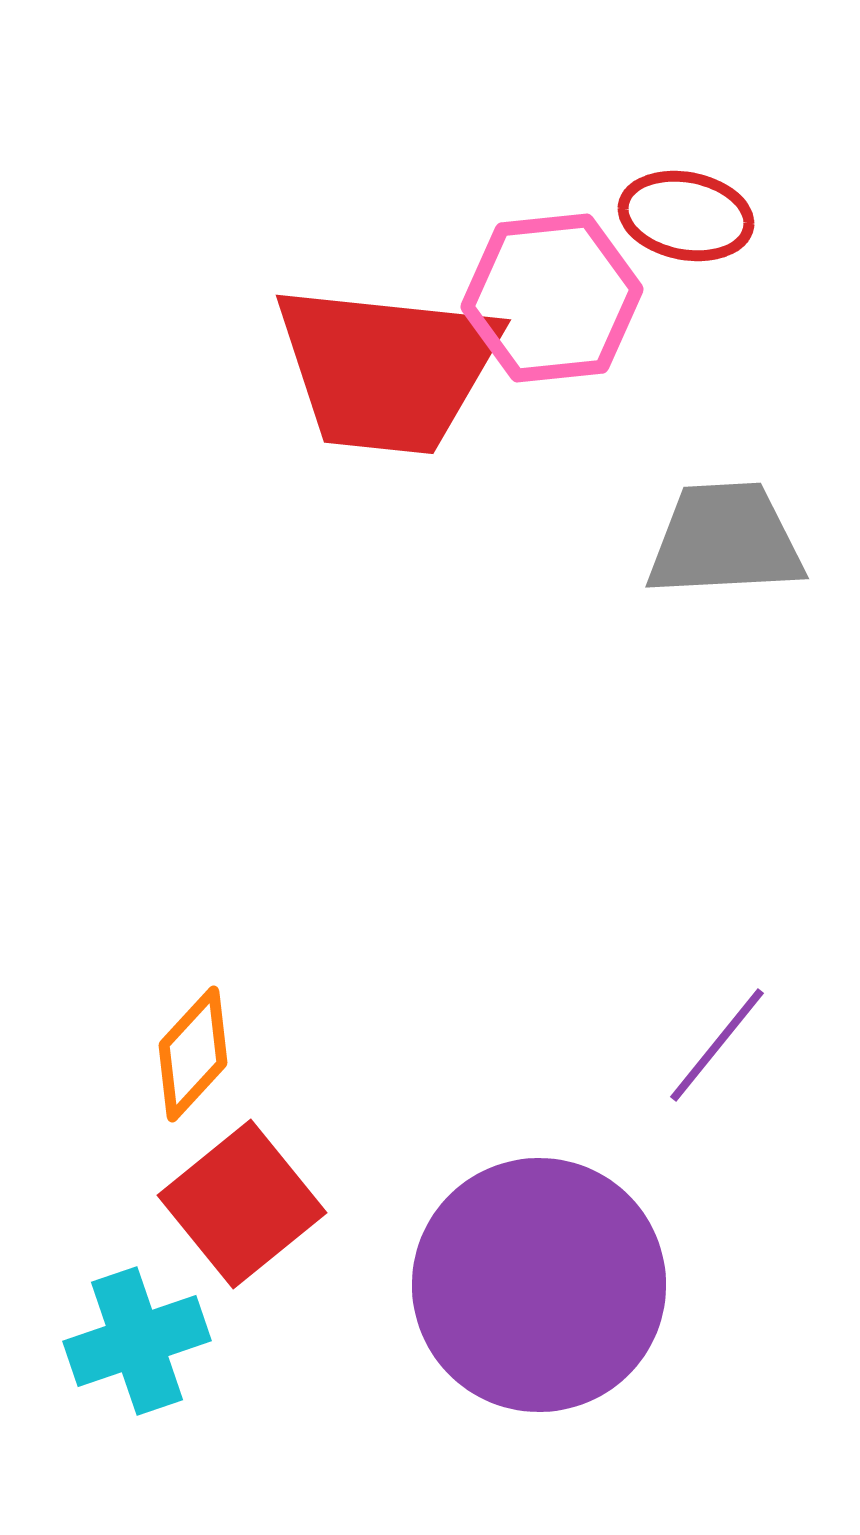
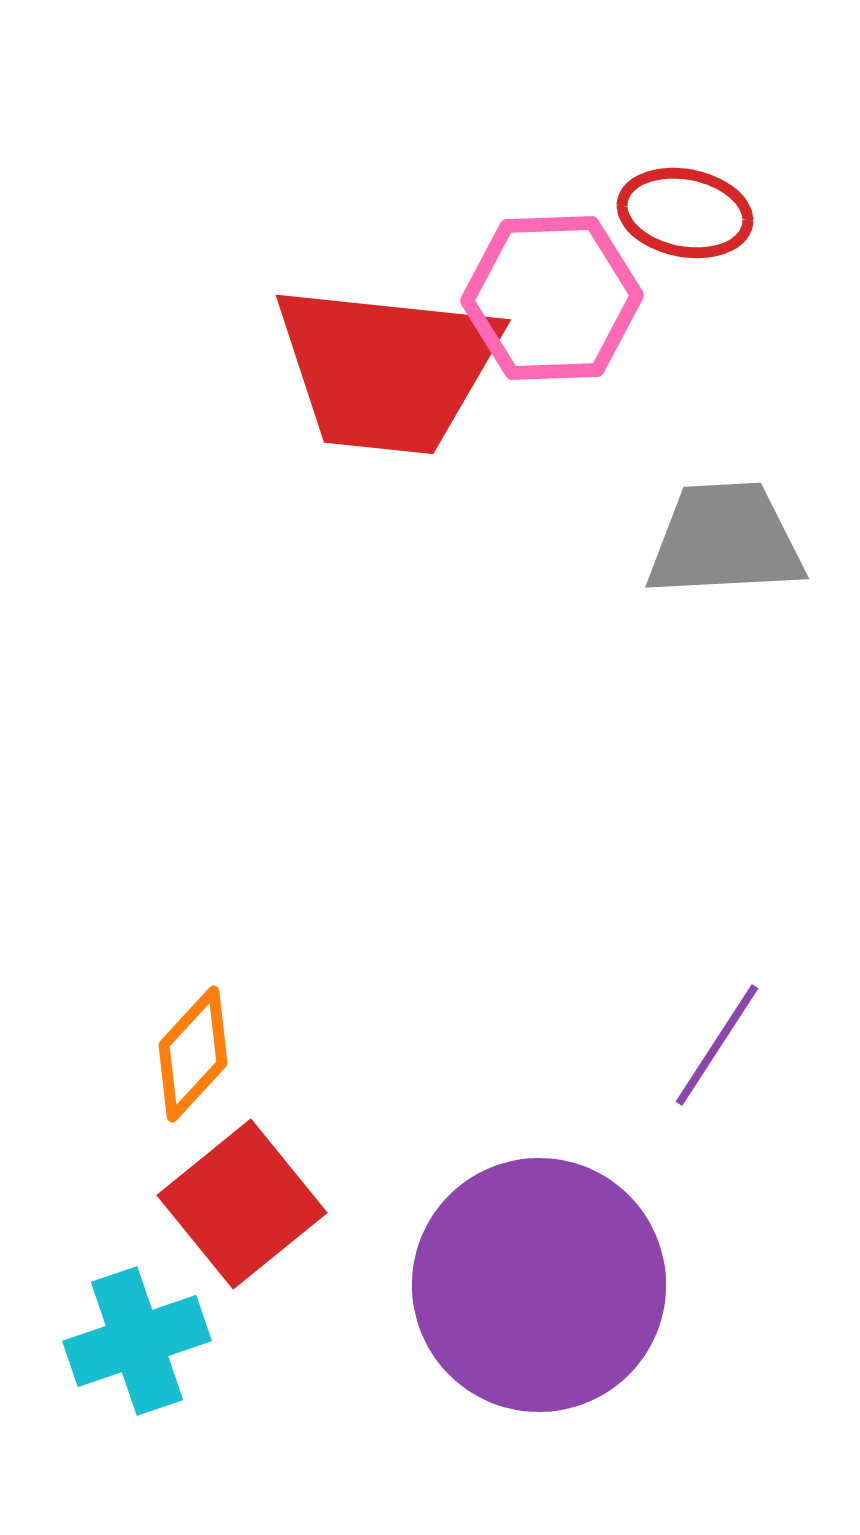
red ellipse: moved 1 px left, 3 px up
pink hexagon: rotated 4 degrees clockwise
purple line: rotated 6 degrees counterclockwise
